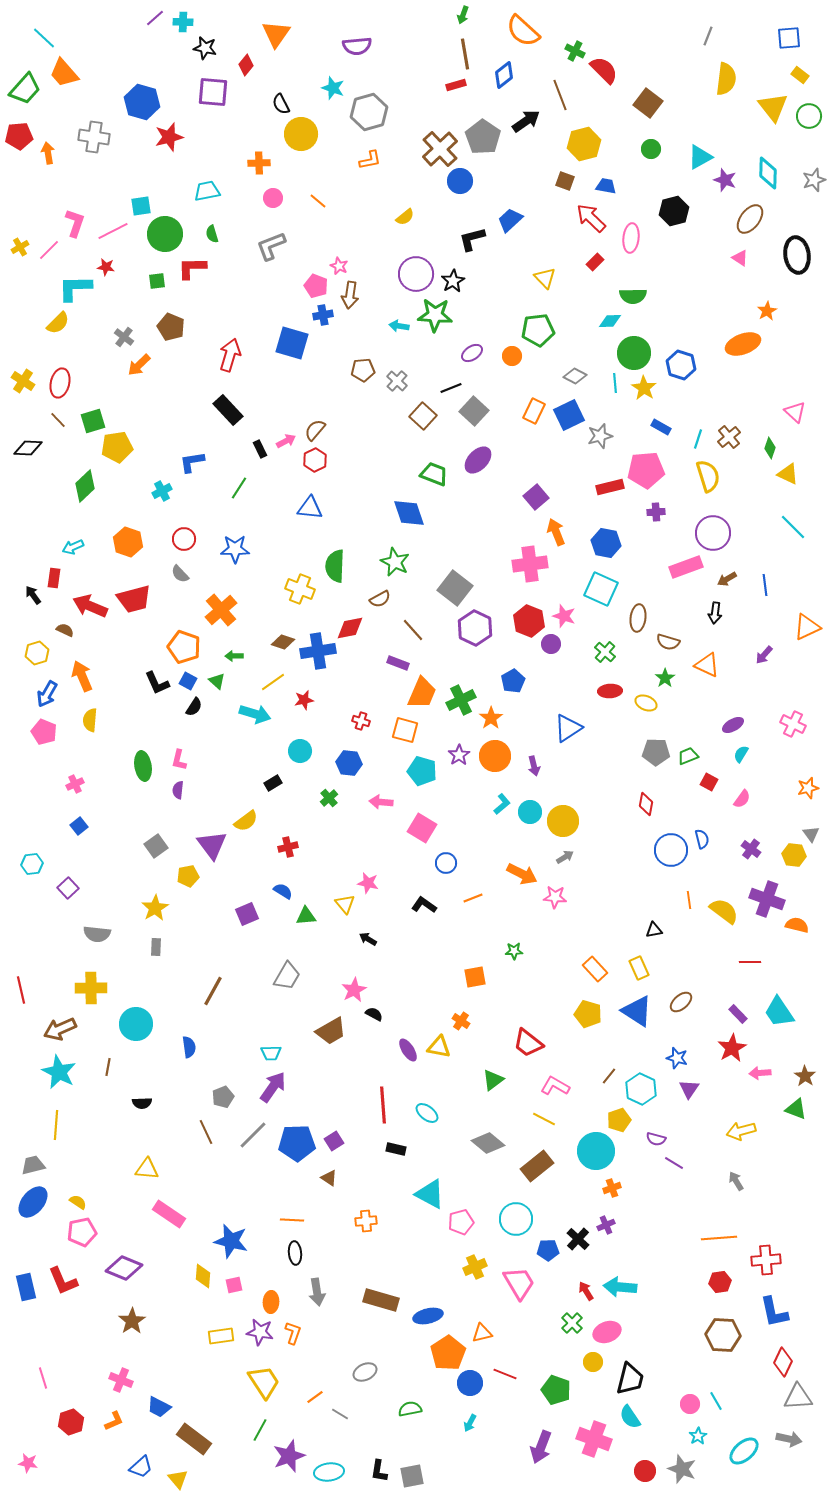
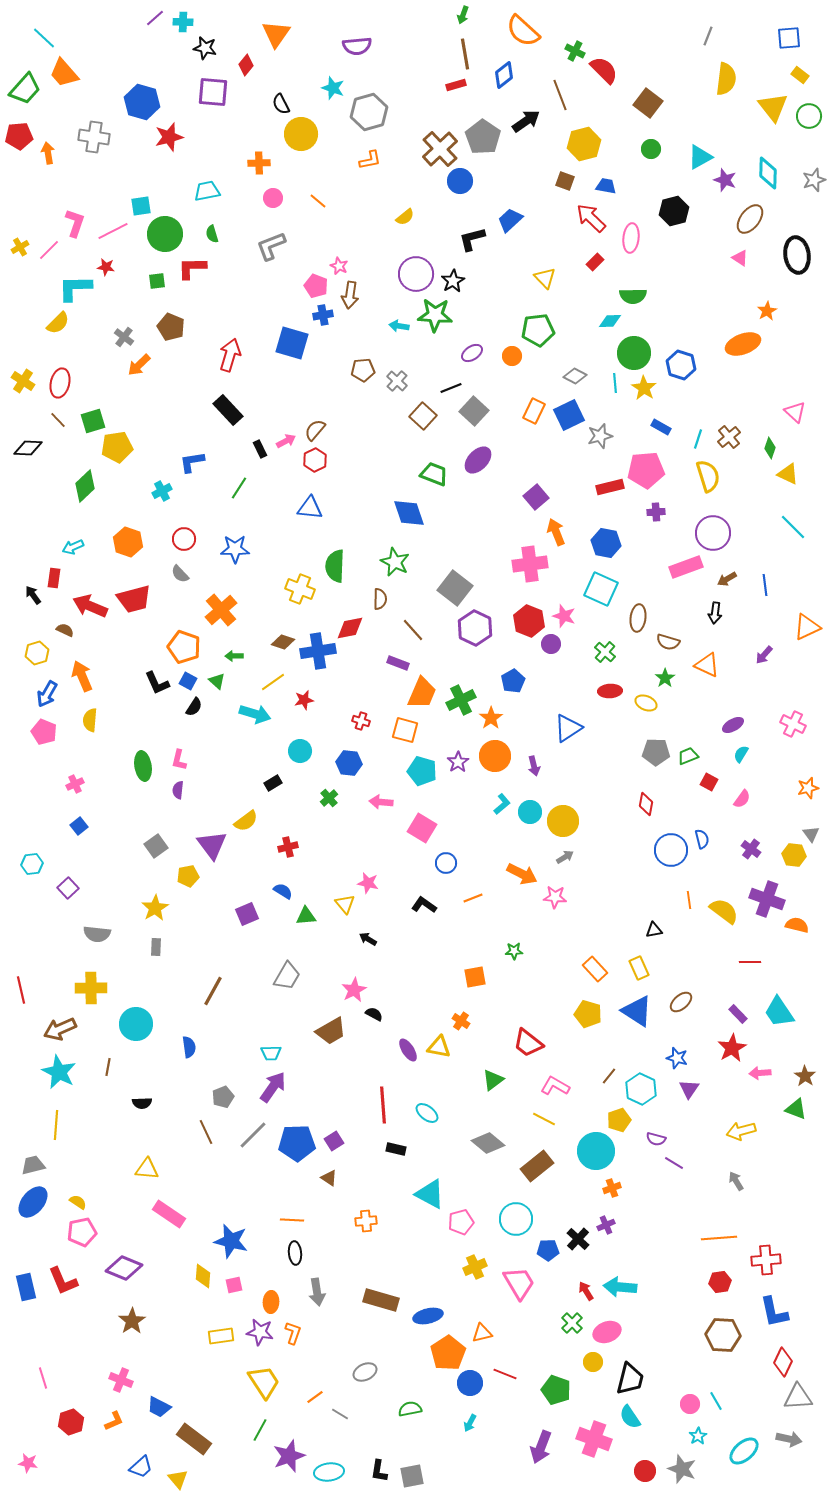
brown semicircle at (380, 599): rotated 60 degrees counterclockwise
purple star at (459, 755): moved 1 px left, 7 px down
